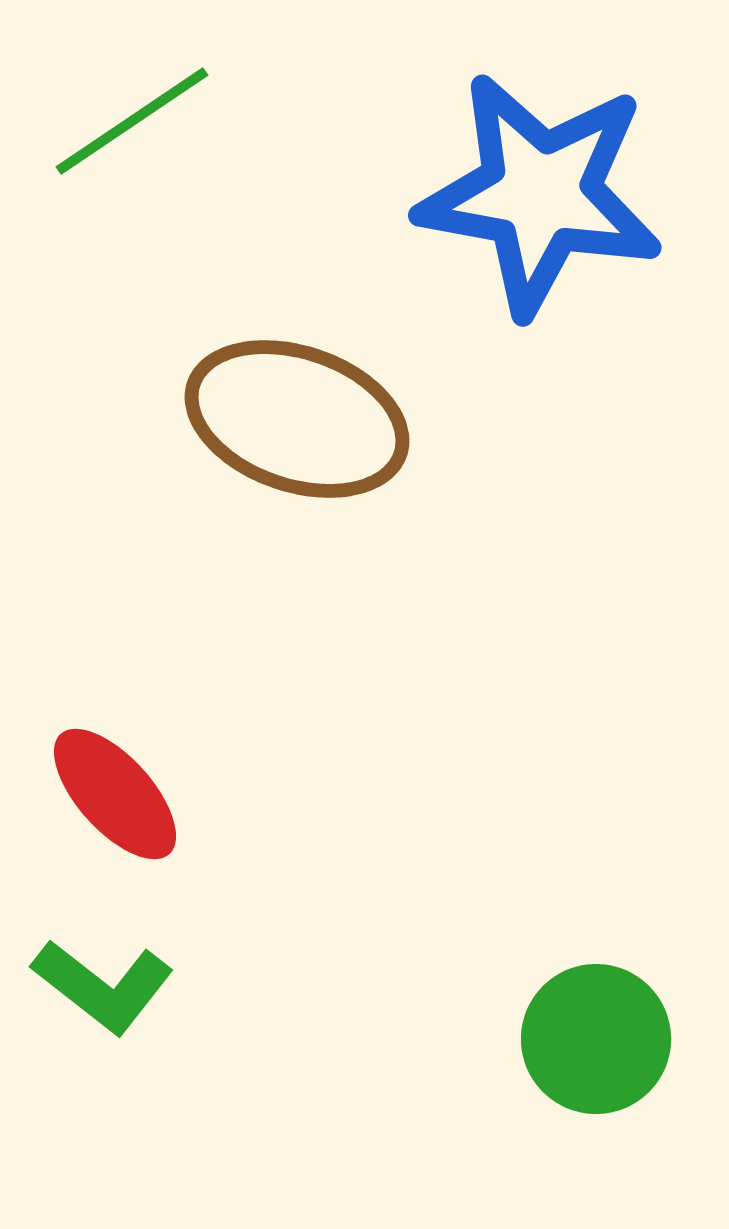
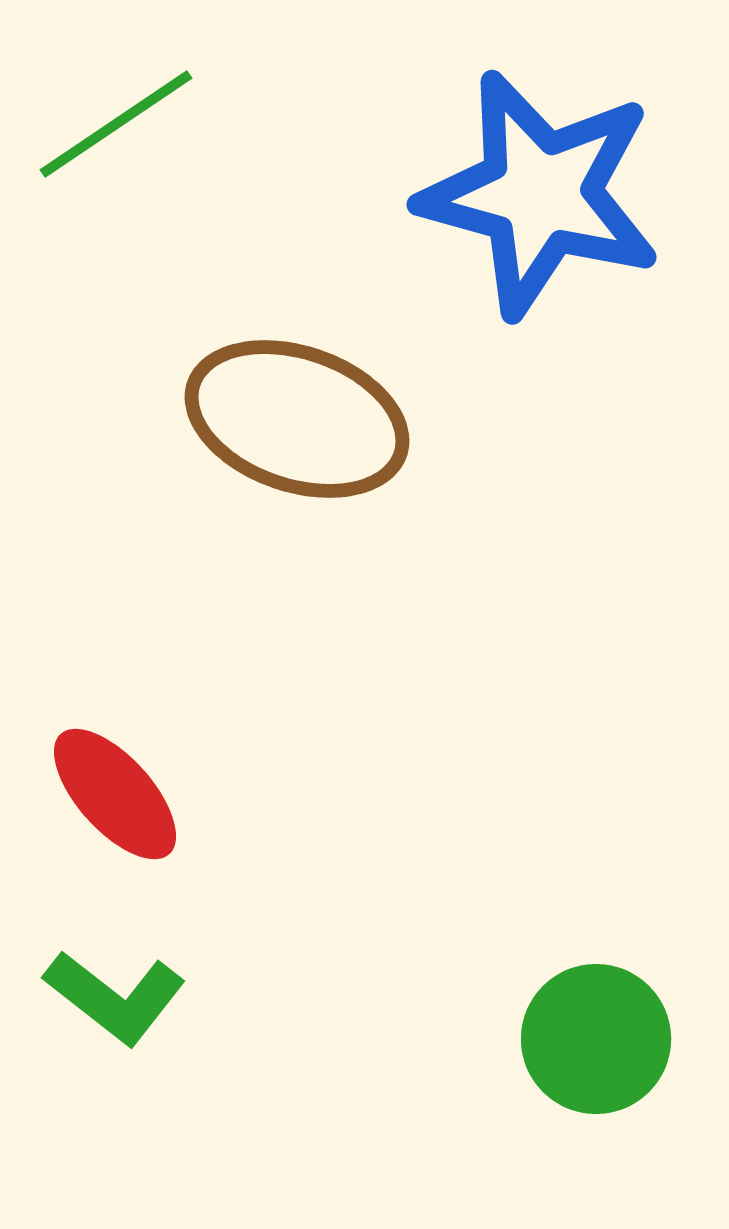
green line: moved 16 px left, 3 px down
blue star: rotated 5 degrees clockwise
green L-shape: moved 12 px right, 11 px down
